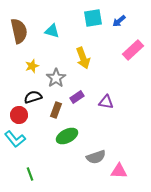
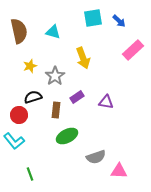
blue arrow: rotated 96 degrees counterclockwise
cyan triangle: moved 1 px right, 1 px down
yellow star: moved 2 px left
gray star: moved 1 px left, 2 px up
brown rectangle: rotated 14 degrees counterclockwise
cyan L-shape: moved 1 px left, 2 px down
